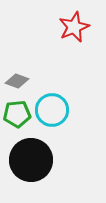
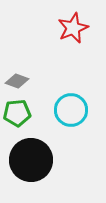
red star: moved 1 px left, 1 px down
cyan circle: moved 19 px right
green pentagon: moved 1 px up
